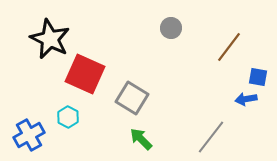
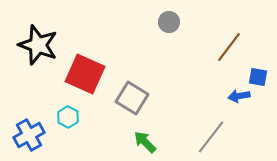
gray circle: moved 2 px left, 6 px up
black star: moved 12 px left, 6 px down; rotated 6 degrees counterclockwise
blue arrow: moved 7 px left, 3 px up
green arrow: moved 4 px right, 3 px down
